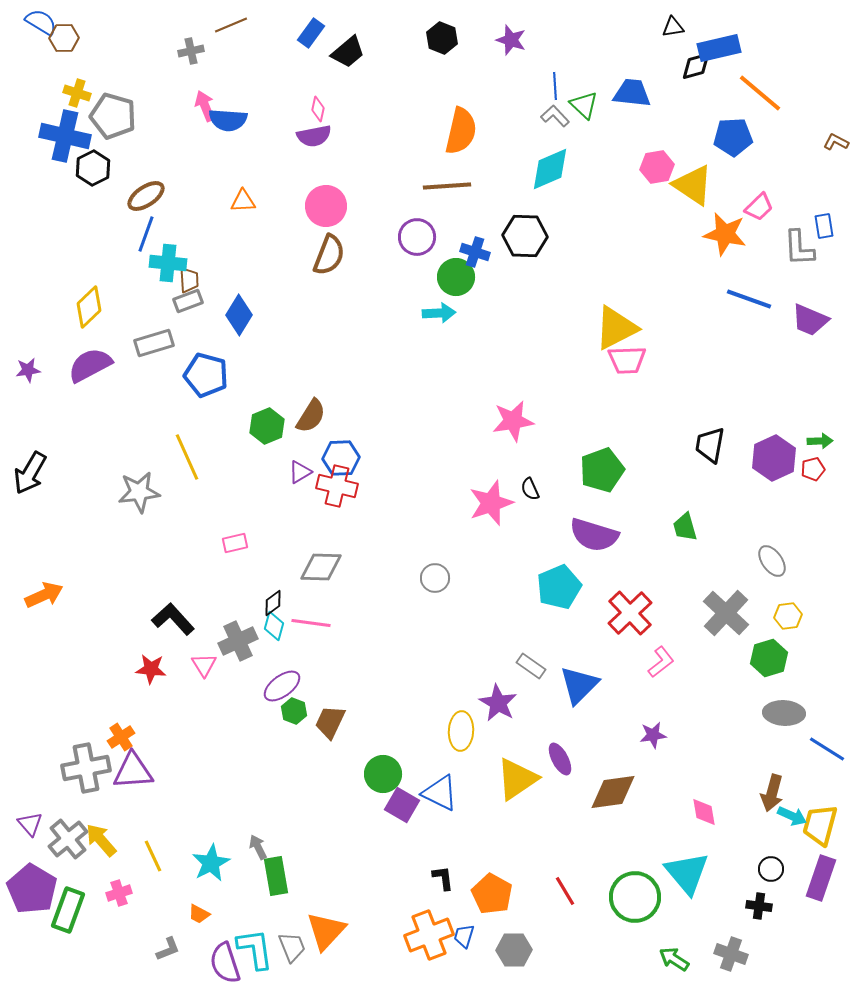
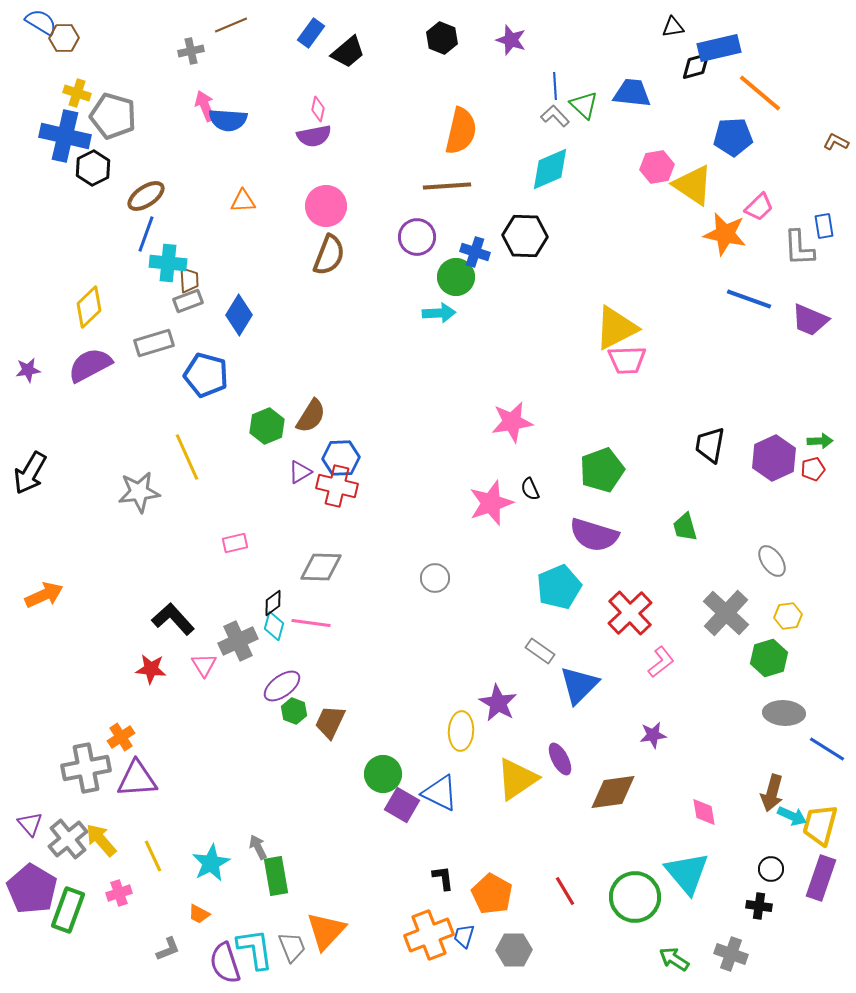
pink star at (513, 421): moved 1 px left, 1 px down
gray rectangle at (531, 666): moved 9 px right, 15 px up
purple triangle at (133, 771): moved 4 px right, 8 px down
